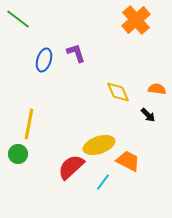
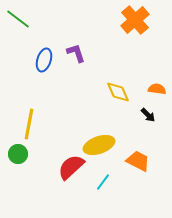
orange cross: moved 1 px left
orange trapezoid: moved 10 px right
